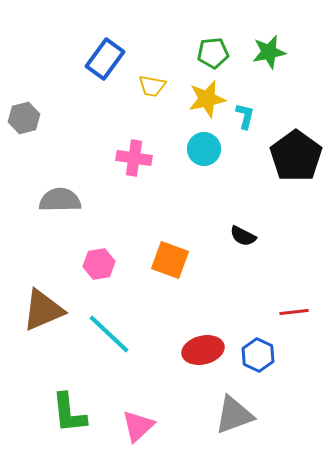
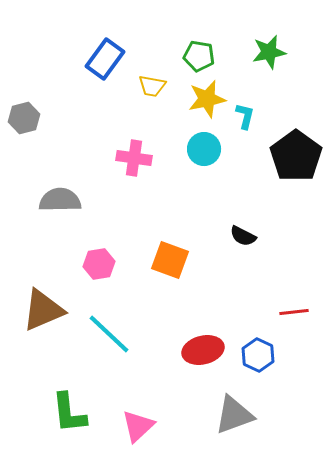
green pentagon: moved 14 px left, 3 px down; rotated 16 degrees clockwise
